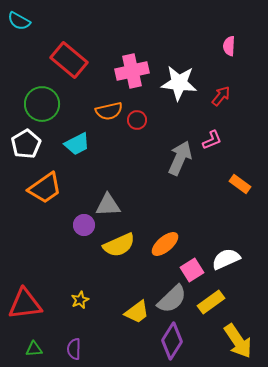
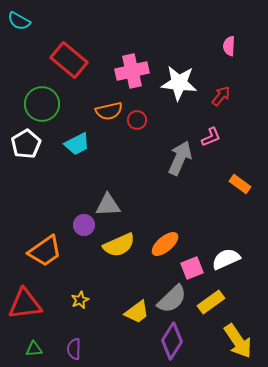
pink L-shape: moved 1 px left, 3 px up
orange trapezoid: moved 63 px down
pink square: moved 2 px up; rotated 10 degrees clockwise
